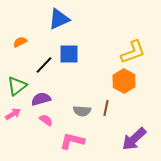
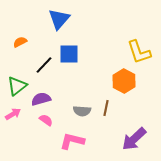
blue triangle: rotated 25 degrees counterclockwise
yellow L-shape: moved 6 px right; rotated 92 degrees clockwise
